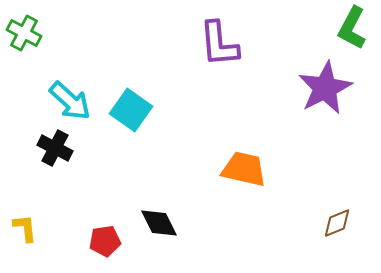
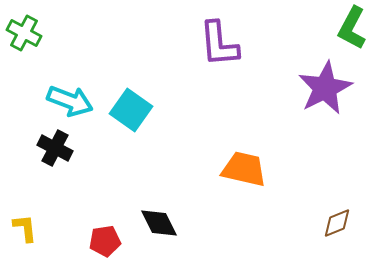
cyan arrow: rotated 21 degrees counterclockwise
